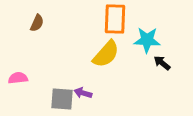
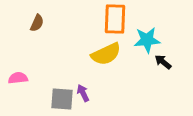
cyan star: rotated 8 degrees counterclockwise
yellow semicircle: rotated 24 degrees clockwise
black arrow: moved 1 px right, 1 px up
purple arrow: rotated 48 degrees clockwise
